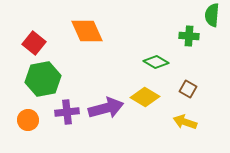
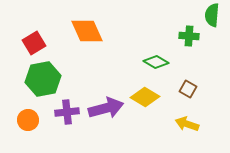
red square: rotated 20 degrees clockwise
yellow arrow: moved 2 px right, 2 px down
